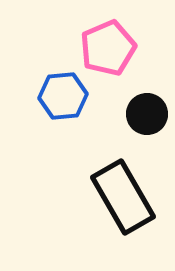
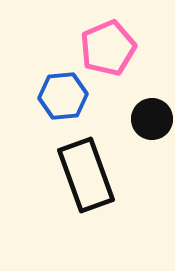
black circle: moved 5 px right, 5 px down
black rectangle: moved 37 px left, 22 px up; rotated 10 degrees clockwise
